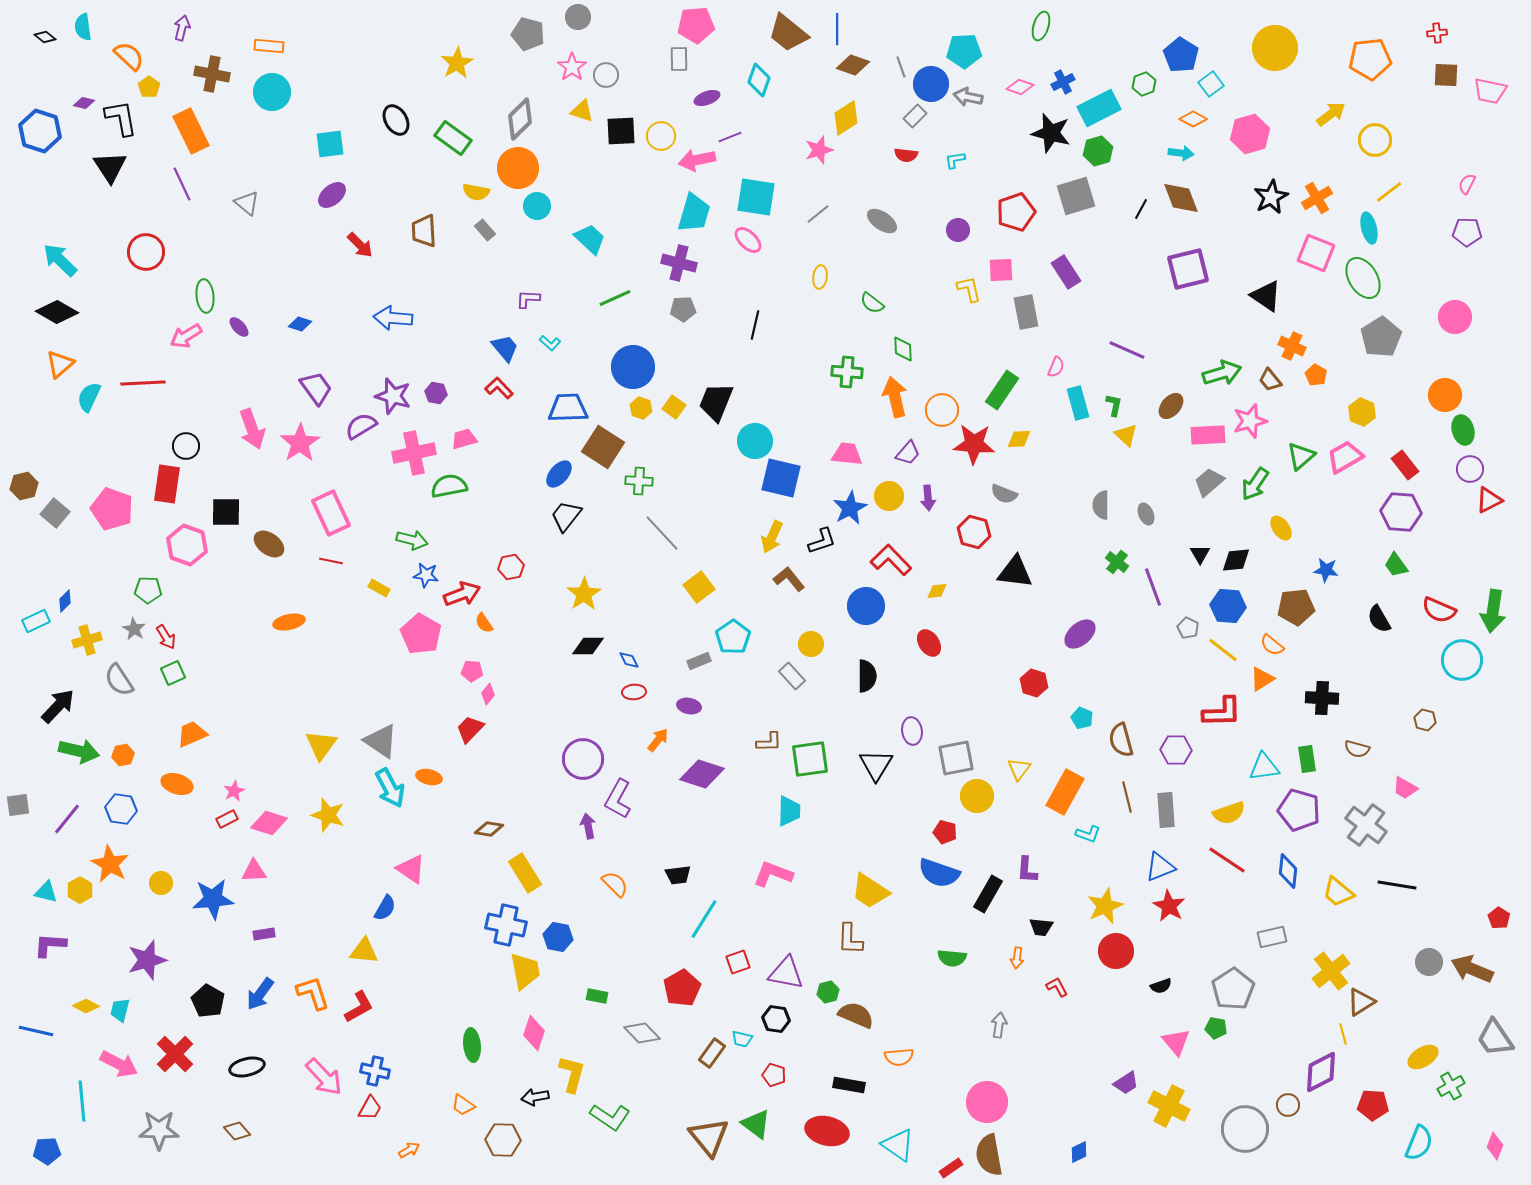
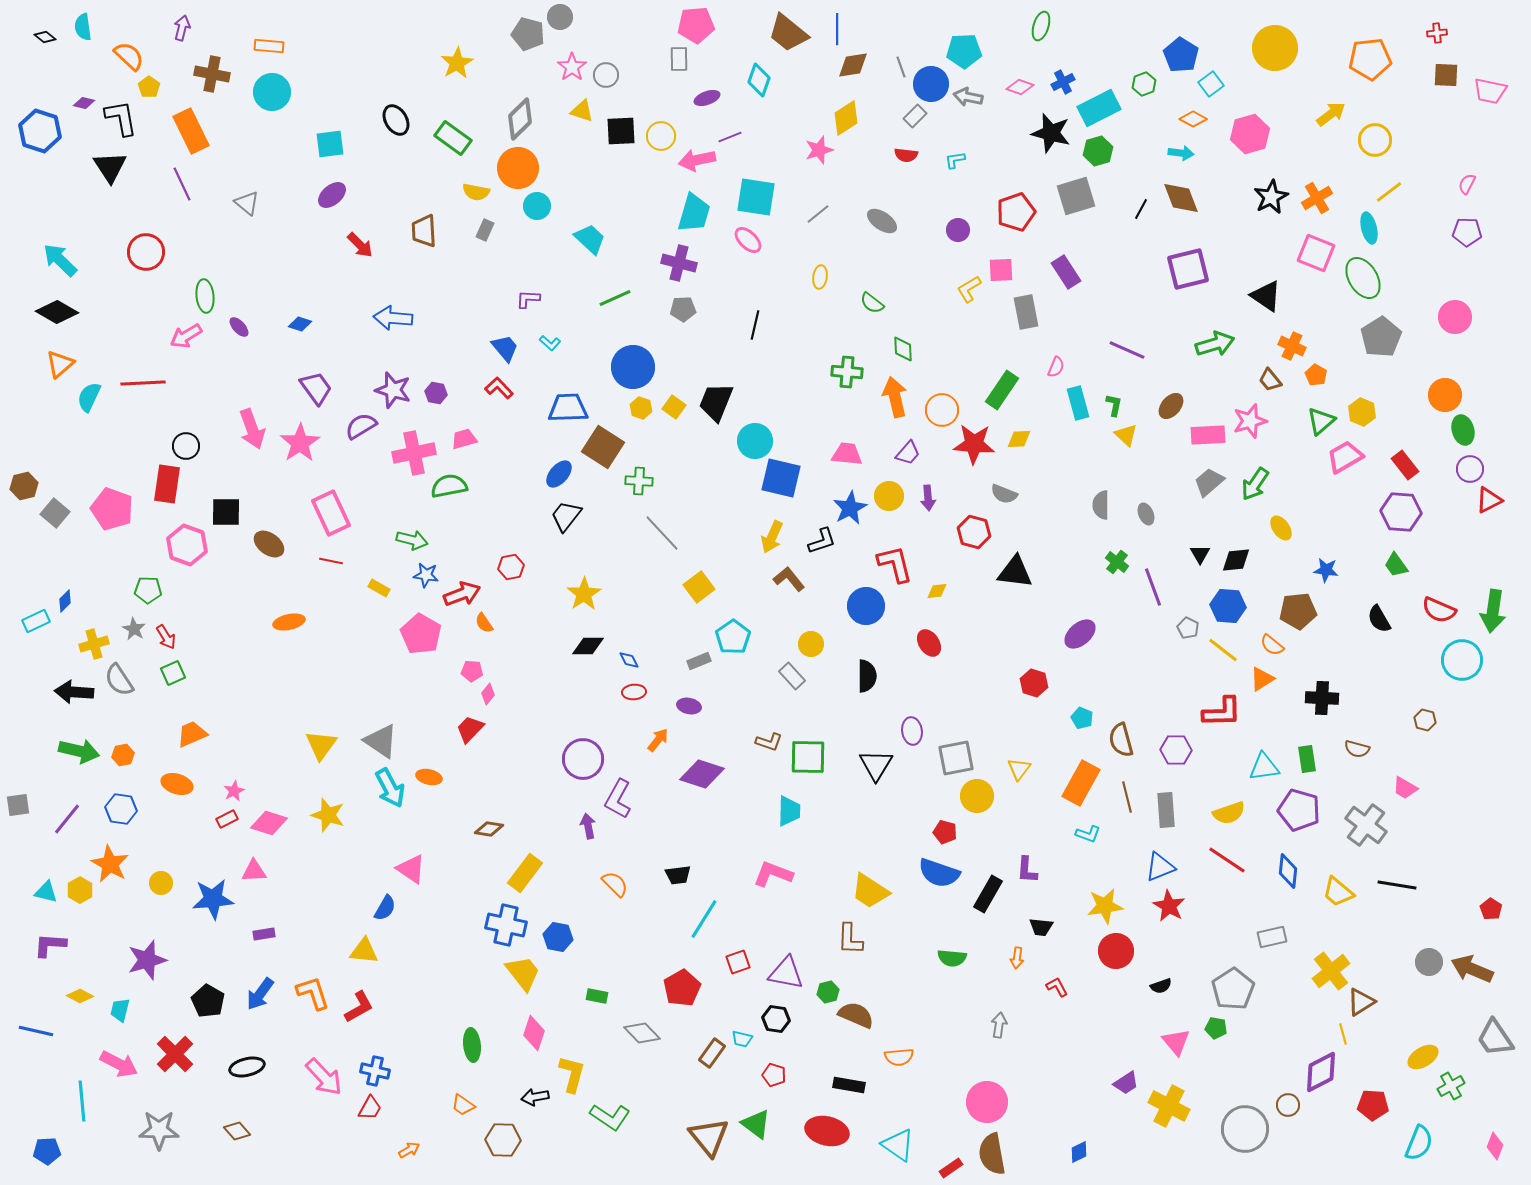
gray circle at (578, 17): moved 18 px left
brown diamond at (853, 65): rotated 28 degrees counterclockwise
gray rectangle at (485, 230): rotated 65 degrees clockwise
yellow L-shape at (969, 289): rotated 108 degrees counterclockwise
green arrow at (1222, 373): moved 7 px left, 29 px up
purple star at (393, 396): moved 6 px up
green triangle at (1301, 456): moved 20 px right, 35 px up
red L-shape at (891, 560): moved 4 px right, 4 px down; rotated 30 degrees clockwise
brown pentagon at (1296, 607): moved 2 px right, 4 px down
yellow cross at (87, 640): moved 7 px right, 4 px down
black arrow at (58, 706): moved 16 px right, 14 px up; rotated 129 degrees counterclockwise
brown L-shape at (769, 742): rotated 20 degrees clockwise
green square at (810, 759): moved 2 px left, 2 px up; rotated 9 degrees clockwise
orange rectangle at (1065, 792): moved 16 px right, 9 px up
yellow rectangle at (525, 873): rotated 69 degrees clockwise
yellow star at (1105, 906): rotated 15 degrees clockwise
red pentagon at (1499, 918): moved 8 px left, 9 px up
yellow trapezoid at (525, 971): moved 2 px left, 2 px down; rotated 27 degrees counterclockwise
yellow diamond at (86, 1006): moved 6 px left, 10 px up
brown semicircle at (989, 1155): moved 3 px right, 1 px up
